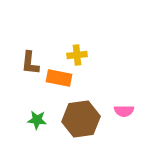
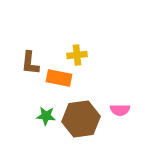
pink semicircle: moved 4 px left, 1 px up
green star: moved 9 px right, 4 px up
